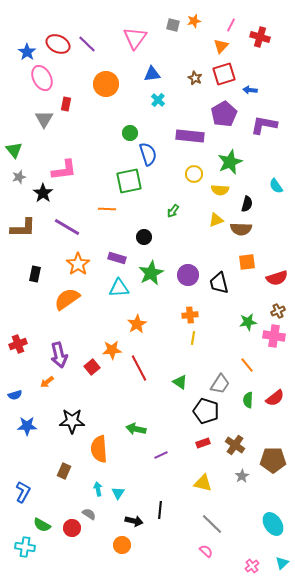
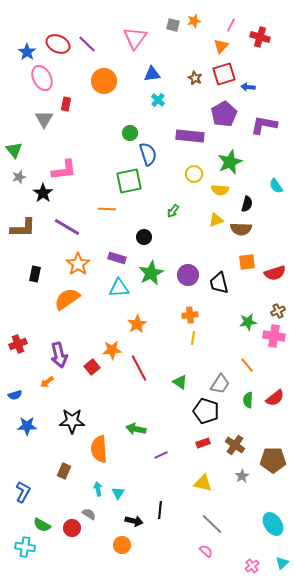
orange circle at (106, 84): moved 2 px left, 3 px up
blue arrow at (250, 90): moved 2 px left, 3 px up
red semicircle at (277, 278): moved 2 px left, 5 px up
